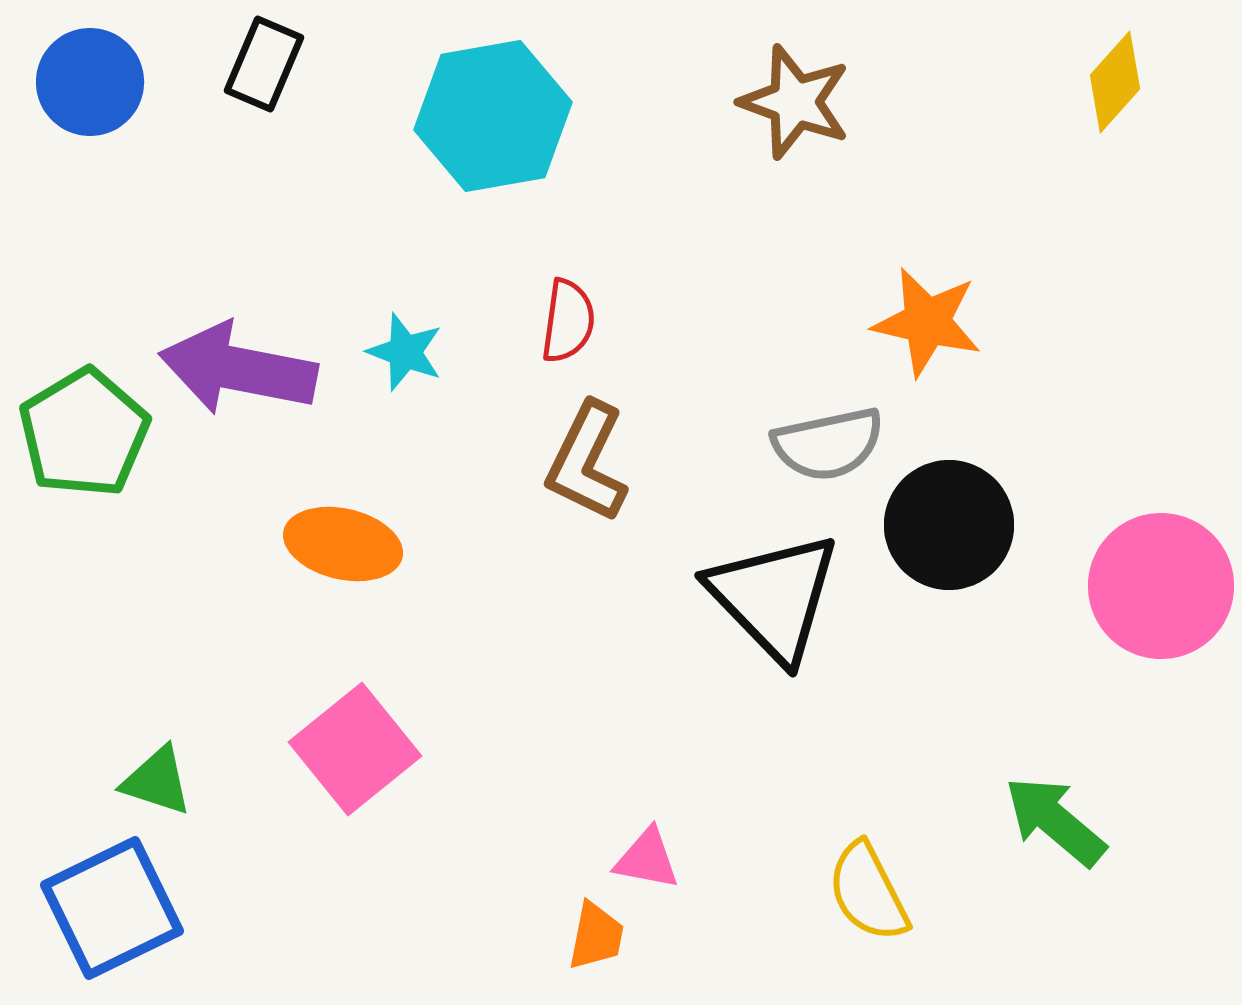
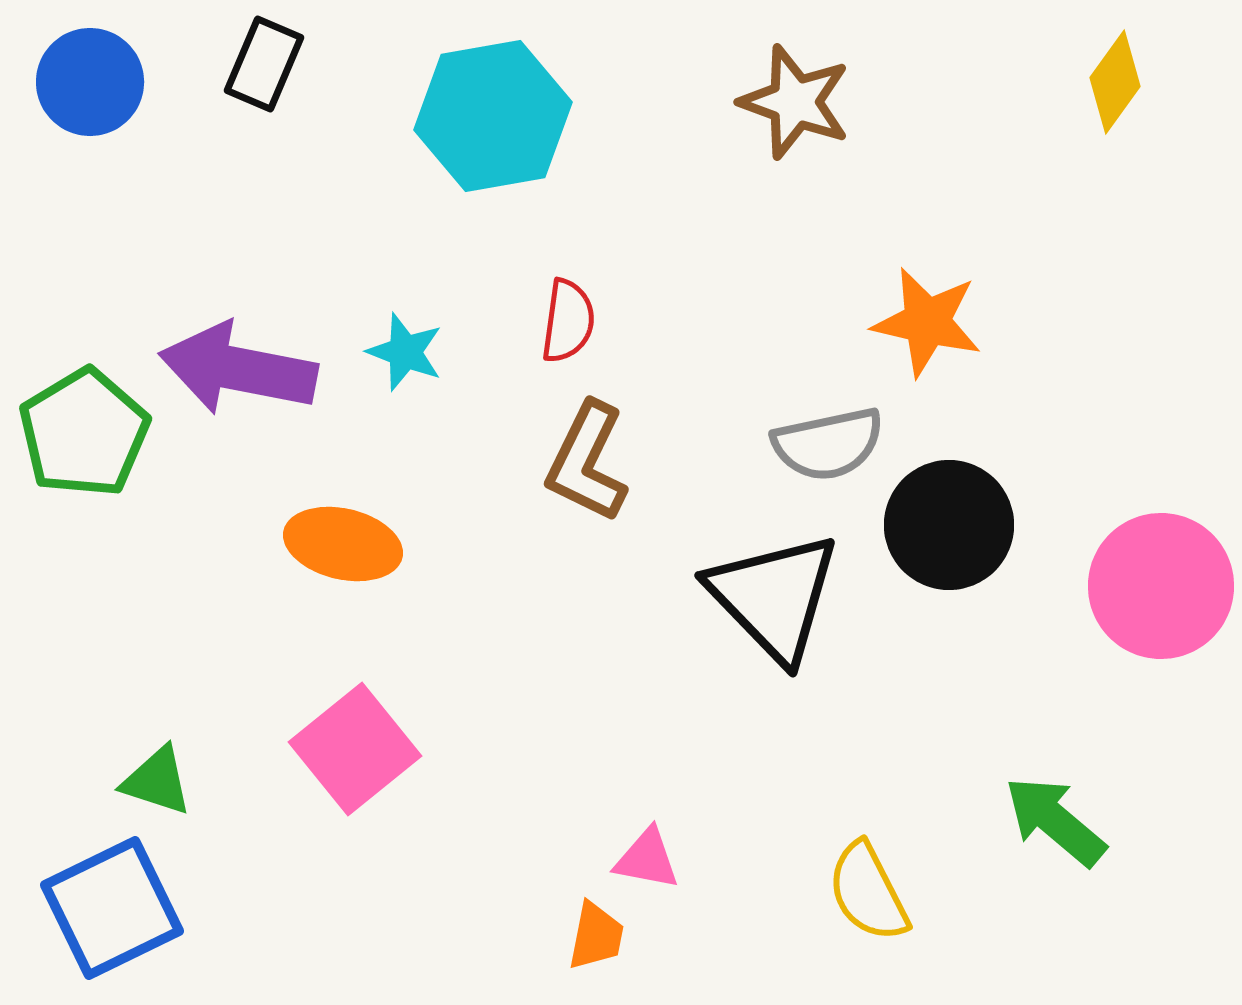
yellow diamond: rotated 6 degrees counterclockwise
